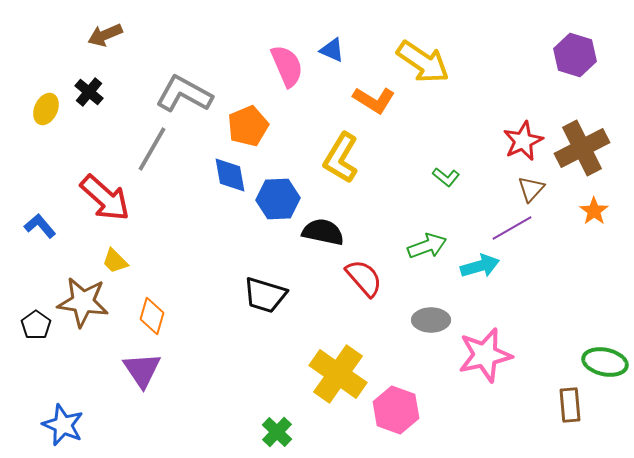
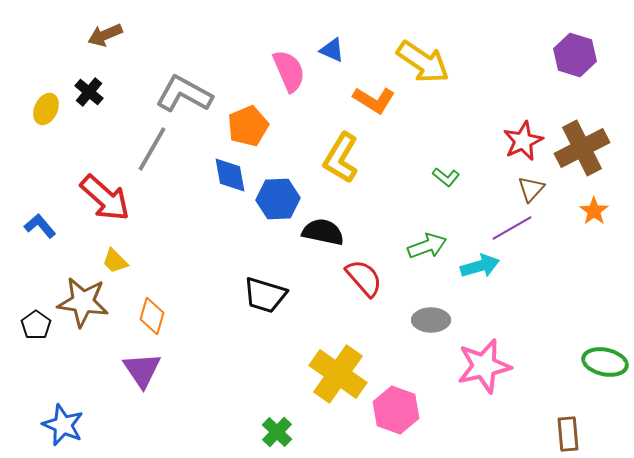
pink semicircle: moved 2 px right, 5 px down
pink star: moved 1 px left, 11 px down
brown rectangle: moved 2 px left, 29 px down
